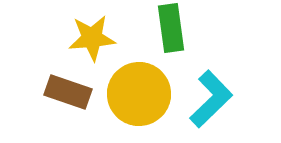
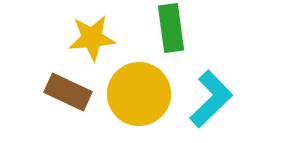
brown rectangle: rotated 6 degrees clockwise
